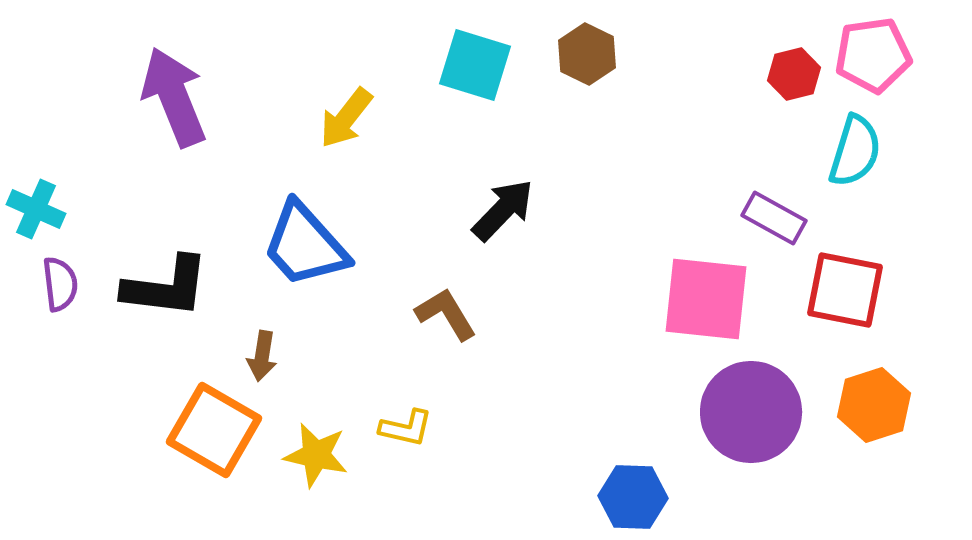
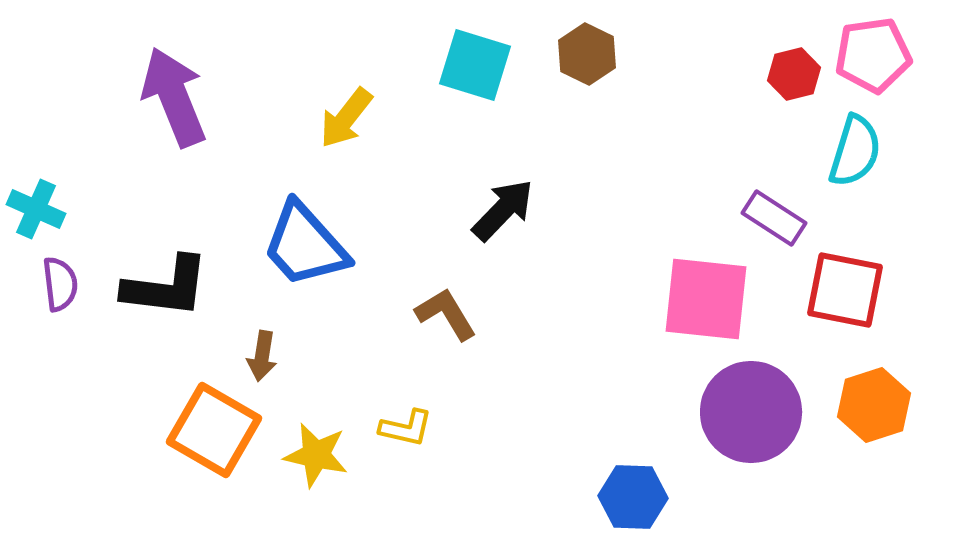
purple rectangle: rotated 4 degrees clockwise
